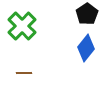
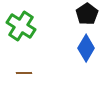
green cross: moved 1 px left; rotated 12 degrees counterclockwise
blue diamond: rotated 8 degrees counterclockwise
